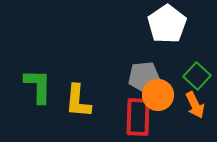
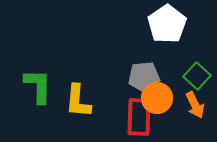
orange circle: moved 1 px left, 3 px down
red rectangle: moved 1 px right
